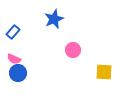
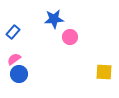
blue star: rotated 18 degrees clockwise
pink circle: moved 3 px left, 13 px up
pink semicircle: rotated 120 degrees clockwise
blue circle: moved 1 px right, 1 px down
